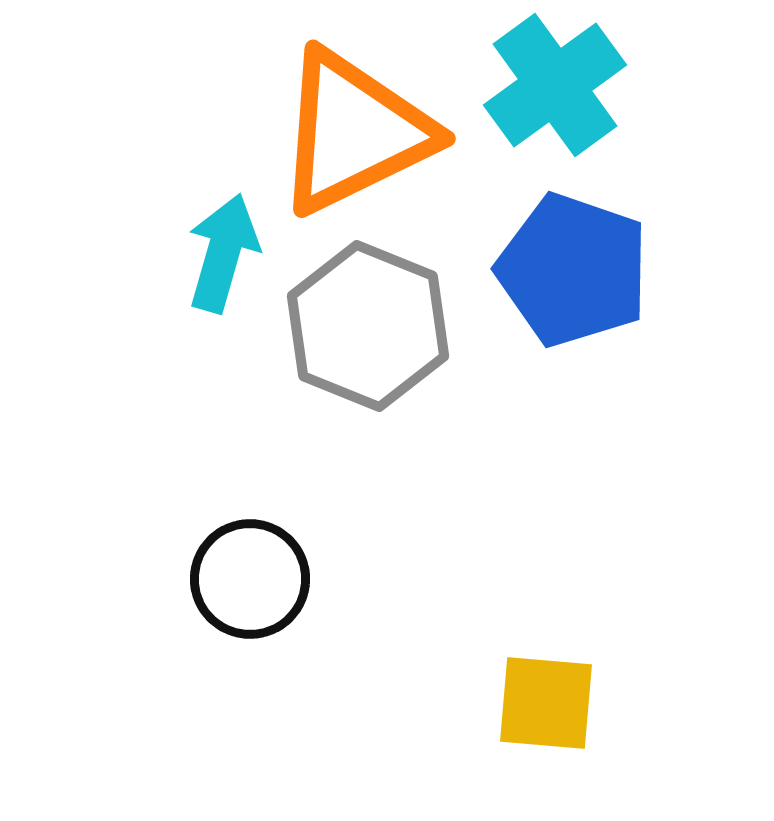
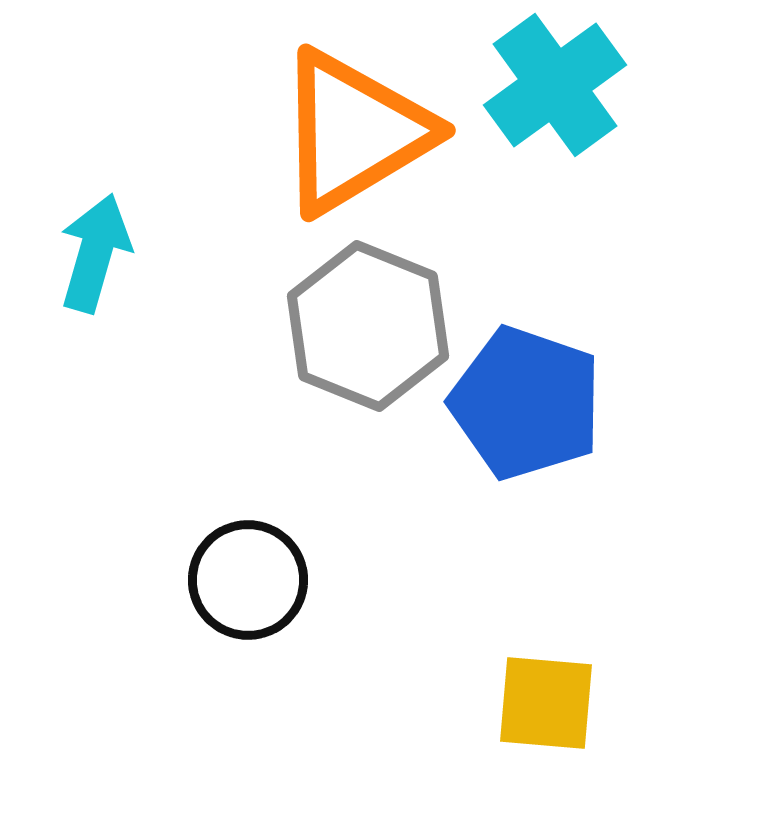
orange triangle: rotated 5 degrees counterclockwise
cyan arrow: moved 128 px left
blue pentagon: moved 47 px left, 133 px down
black circle: moved 2 px left, 1 px down
